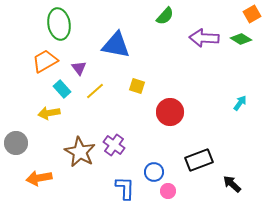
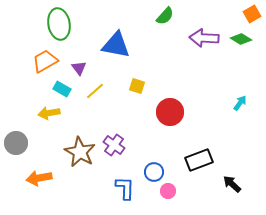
cyan rectangle: rotated 18 degrees counterclockwise
